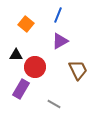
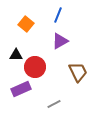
brown trapezoid: moved 2 px down
purple rectangle: rotated 36 degrees clockwise
gray line: rotated 56 degrees counterclockwise
